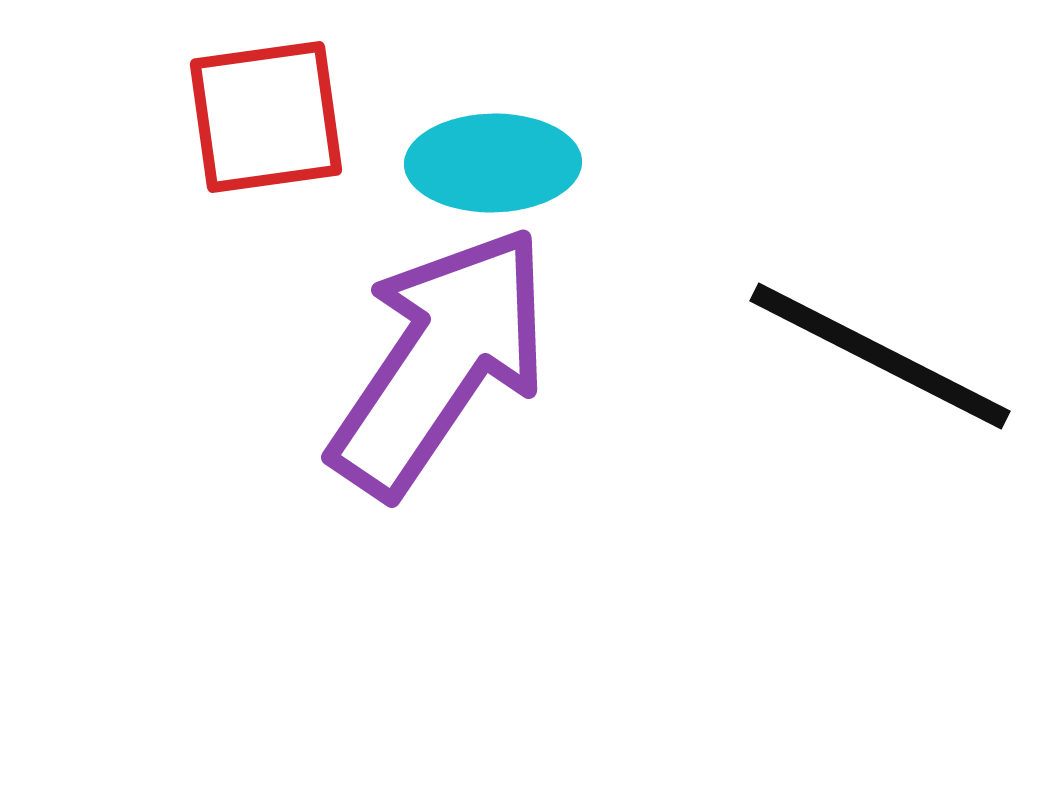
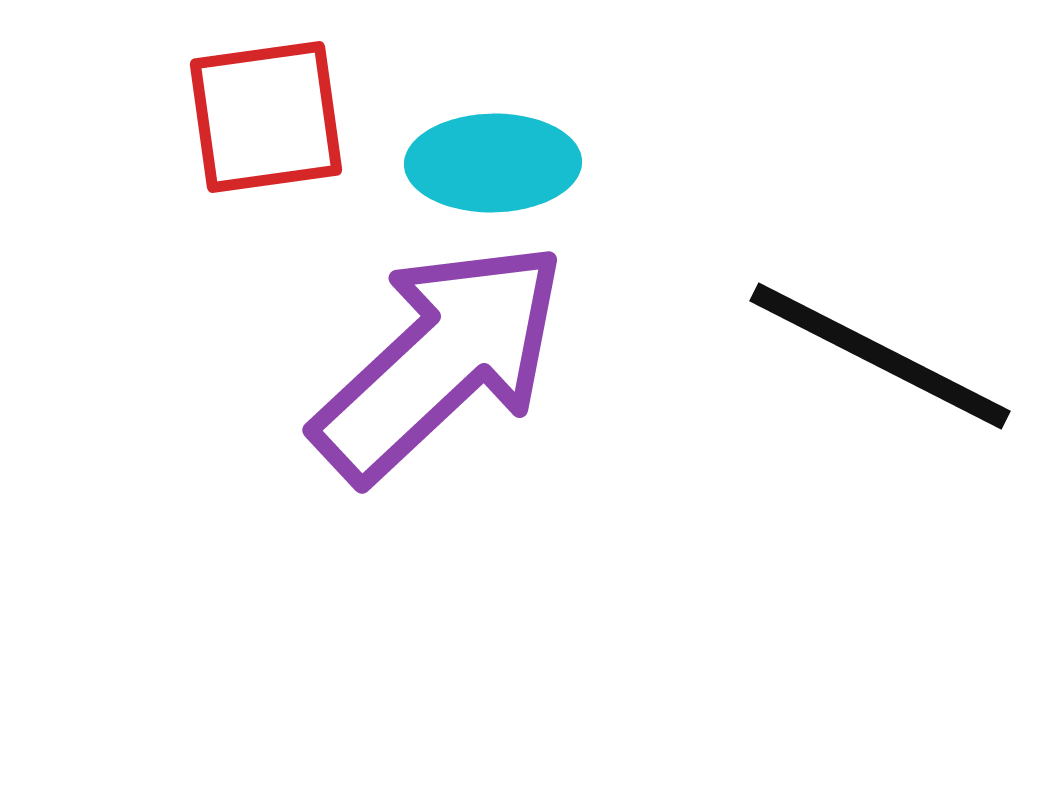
purple arrow: rotated 13 degrees clockwise
